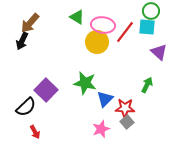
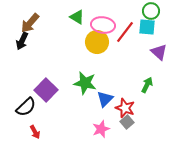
red star: rotated 18 degrees clockwise
